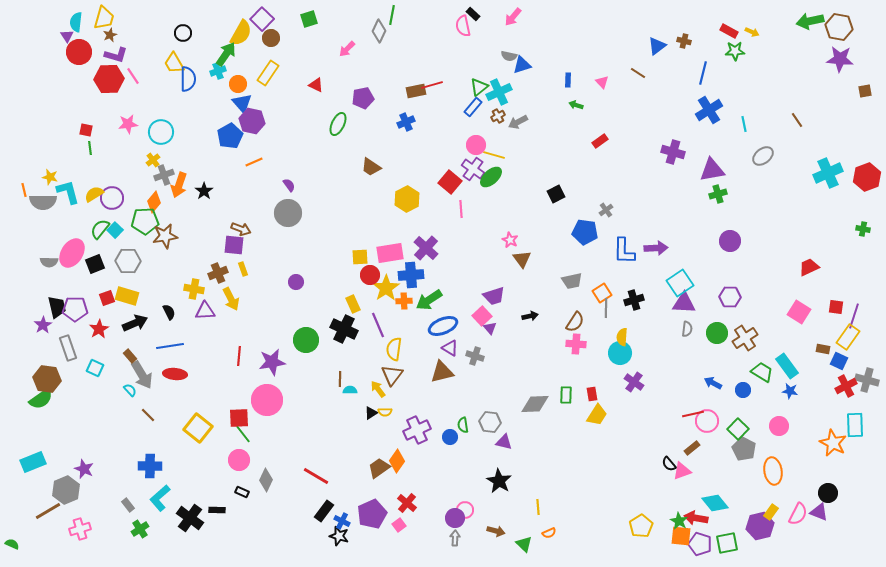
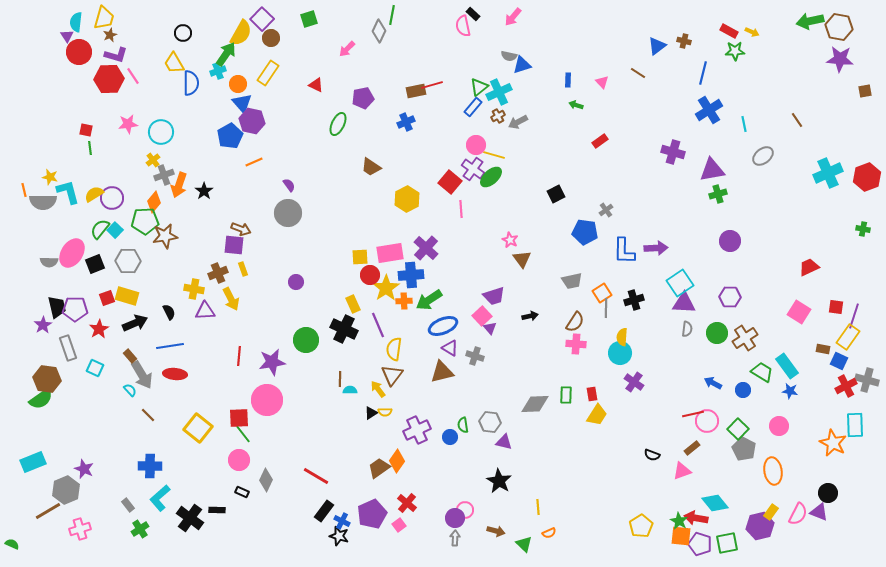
blue semicircle at (188, 79): moved 3 px right, 4 px down
black semicircle at (669, 464): moved 17 px left, 9 px up; rotated 28 degrees counterclockwise
